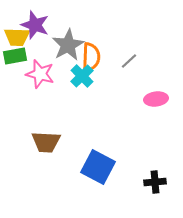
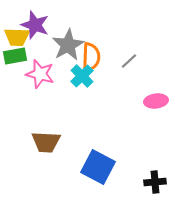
pink ellipse: moved 2 px down
